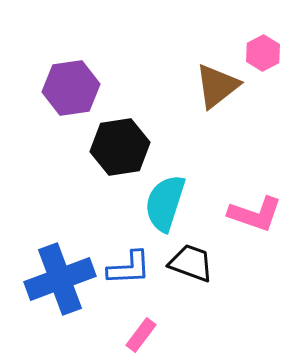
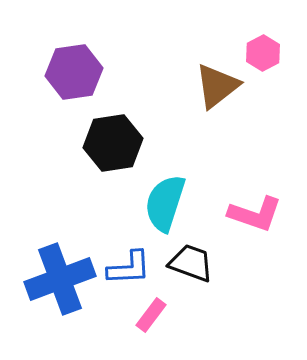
purple hexagon: moved 3 px right, 16 px up
black hexagon: moved 7 px left, 4 px up
pink rectangle: moved 10 px right, 20 px up
